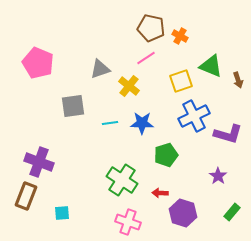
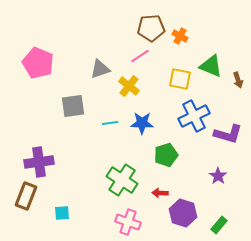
brown pentagon: rotated 16 degrees counterclockwise
pink line: moved 6 px left, 2 px up
yellow square: moved 1 px left, 2 px up; rotated 30 degrees clockwise
purple cross: rotated 28 degrees counterclockwise
green rectangle: moved 13 px left, 13 px down
